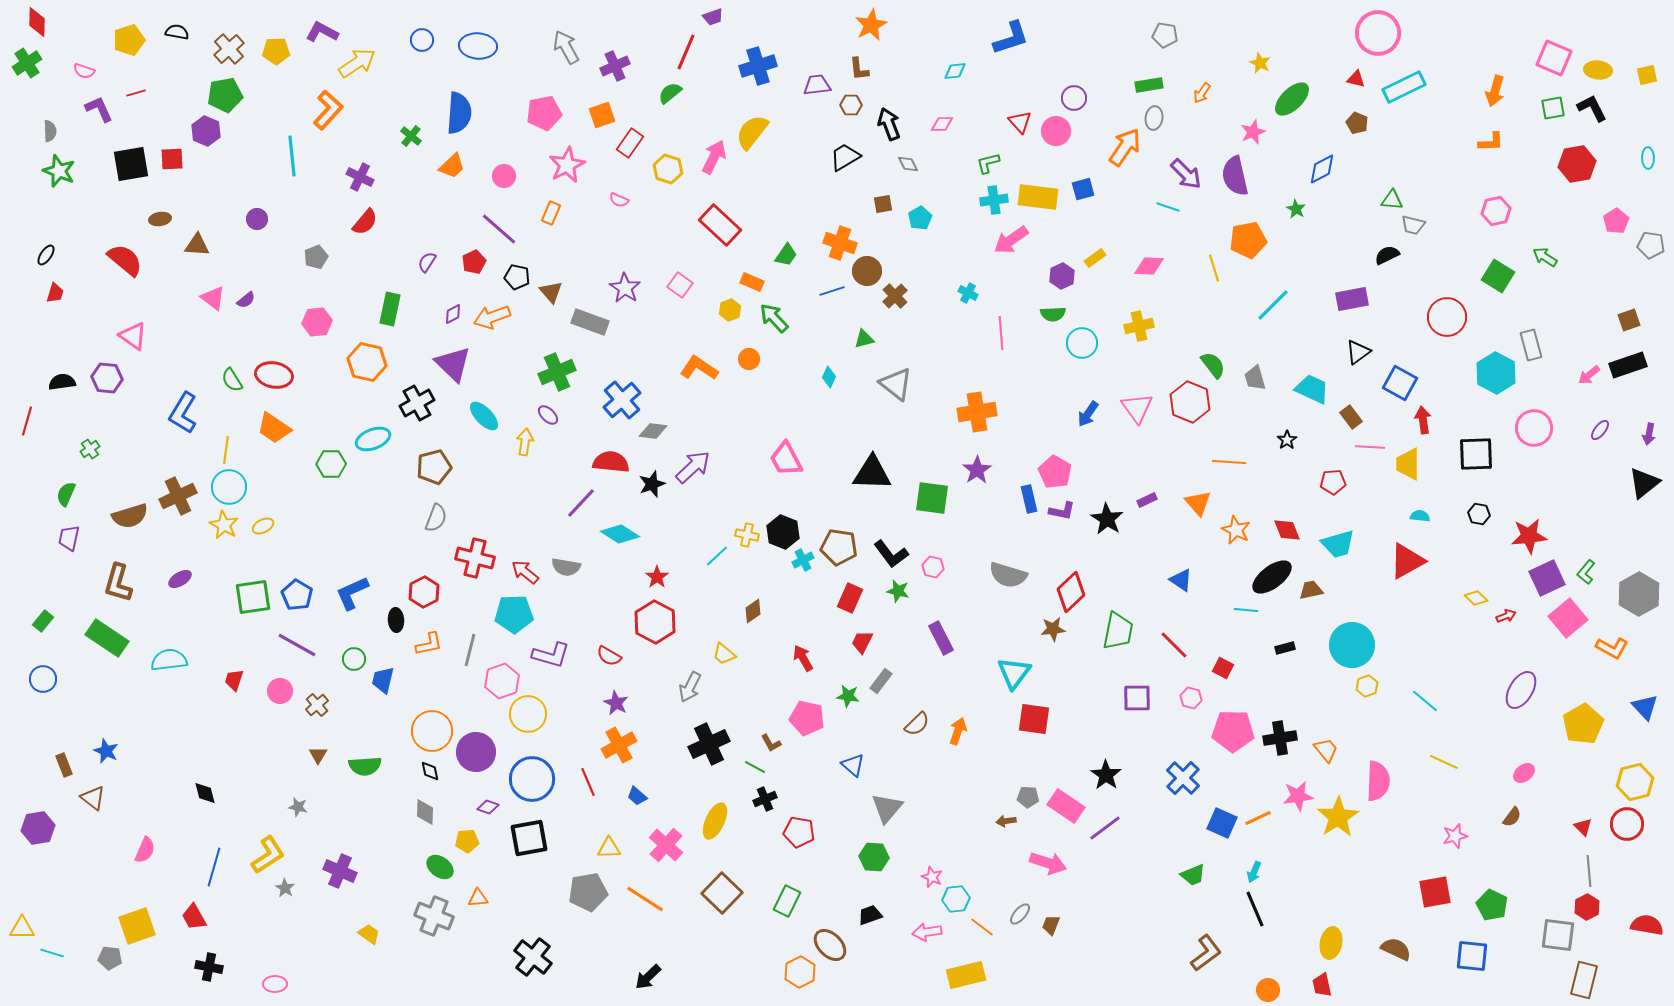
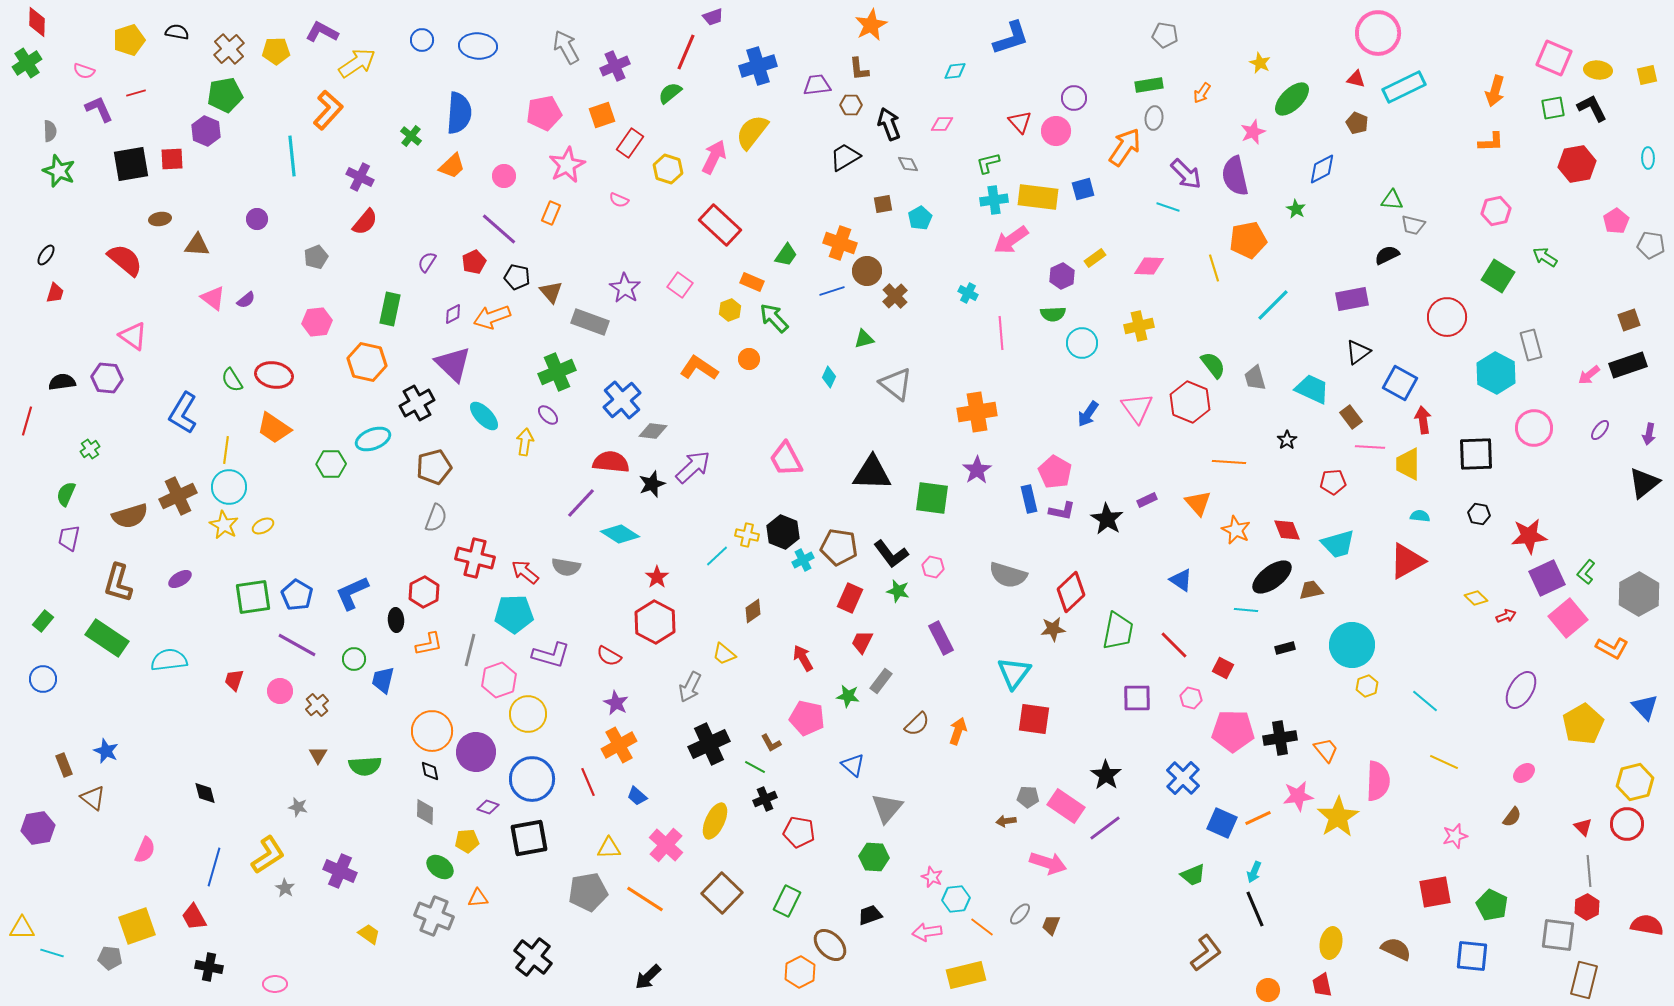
pink hexagon at (502, 681): moved 3 px left, 1 px up
